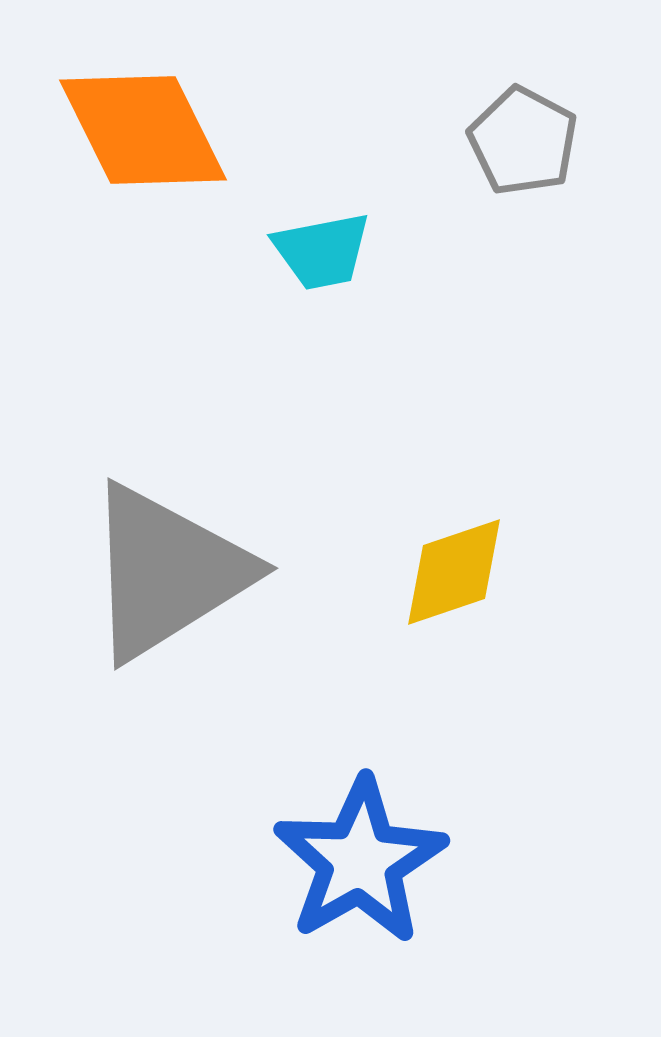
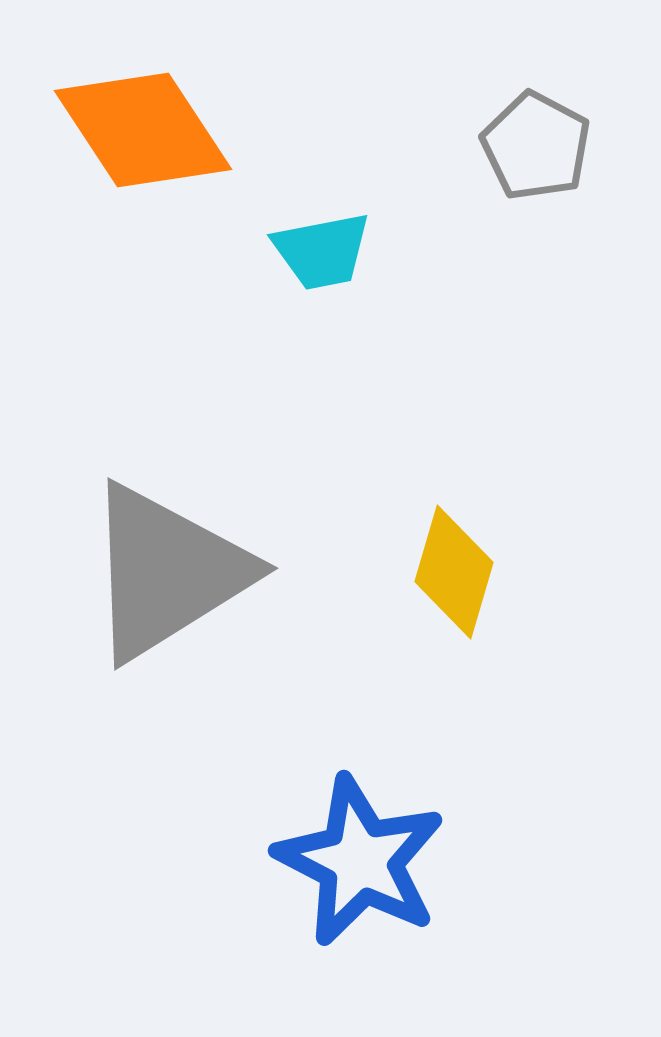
orange diamond: rotated 7 degrees counterclockwise
gray pentagon: moved 13 px right, 5 px down
yellow diamond: rotated 55 degrees counterclockwise
blue star: rotated 15 degrees counterclockwise
